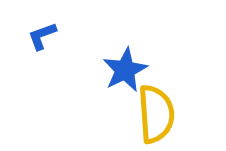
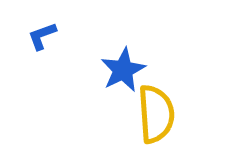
blue star: moved 2 px left
